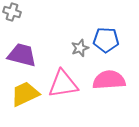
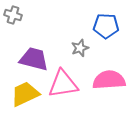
gray cross: moved 1 px right, 3 px down
blue pentagon: moved 14 px up
purple trapezoid: moved 12 px right, 4 px down
